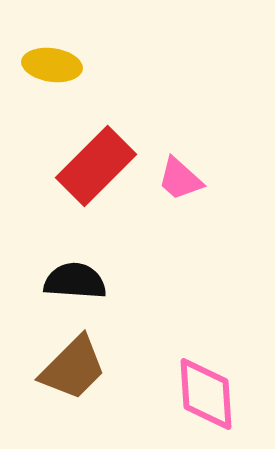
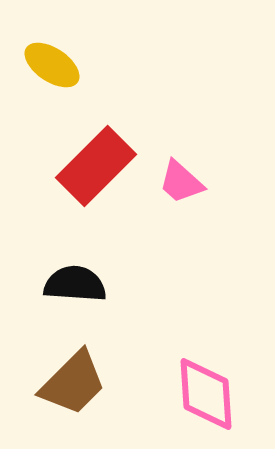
yellow ellipse: rotated 26 degrees clockwise
pink trapezoid: moved 1 px right, 3 px down
black semicircle: moved 3 px down
brown trapezoid: moved 15 px down
